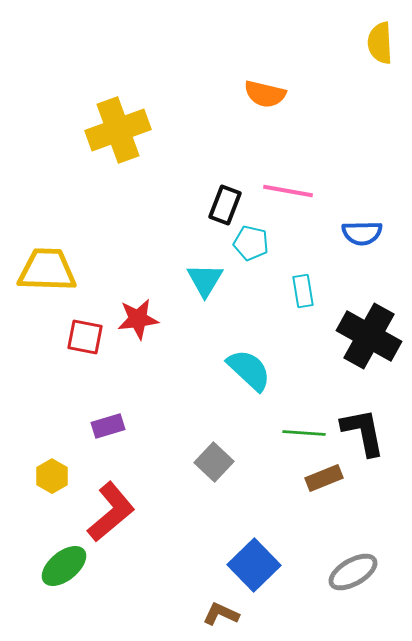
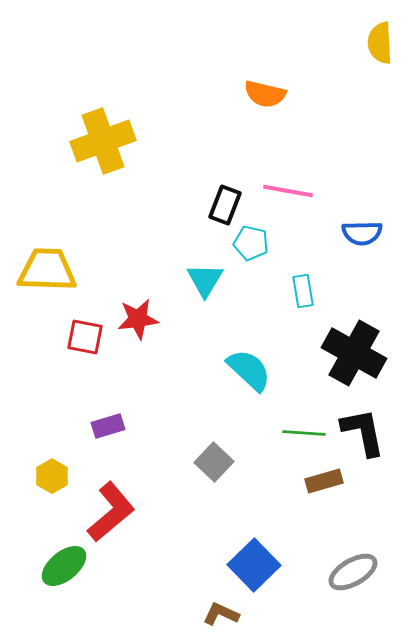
yellow cross: moved 15 px left, 11 px down
black cross: moved 15 px left, 17 px down
brown rectangle: moved 3 px down; rotated 6 degrees clockwise
